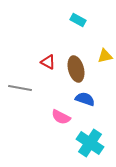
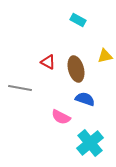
cyan cross: rotated 16 degrees clockwise
